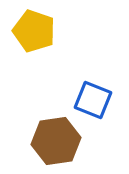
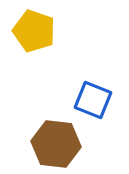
brown hexagon: moved 3 px down; rotated 15 degrees clockwise
